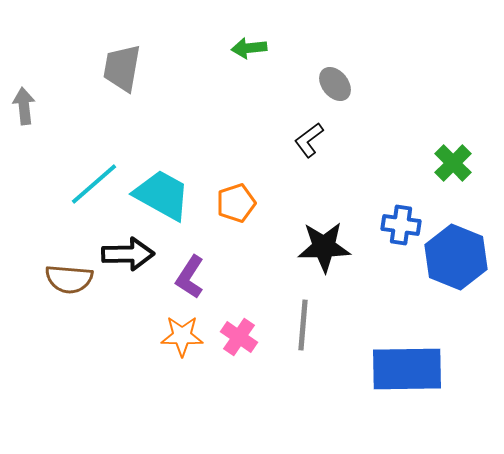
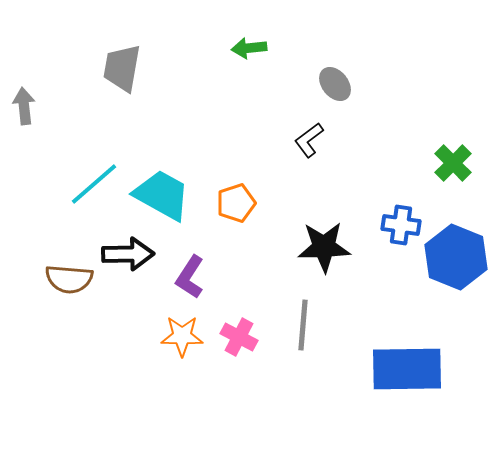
pink cross: rotated 6 degrees counterclockwise
